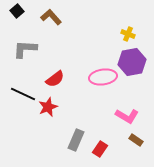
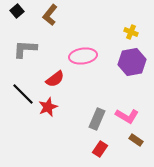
brown L-shape: moved 1 px left, 2 px up; rotated 100 degrees counterclockwise
yellow cross: moved 3 px right, 2 px up
pink ellipse: moved 20 px left, 21 px up
black line: rotated 20 degrees clockwise
gray rectangle: moved 21 px right, 21 px up
